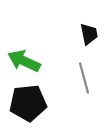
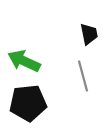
gray line: moved 1 px left, 2 px up
